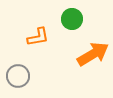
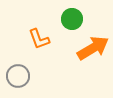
orange L-shape: moved 1 px right, 2 px down; rotated 80 degrees clockwise
orange arrow: moved 6 px up
